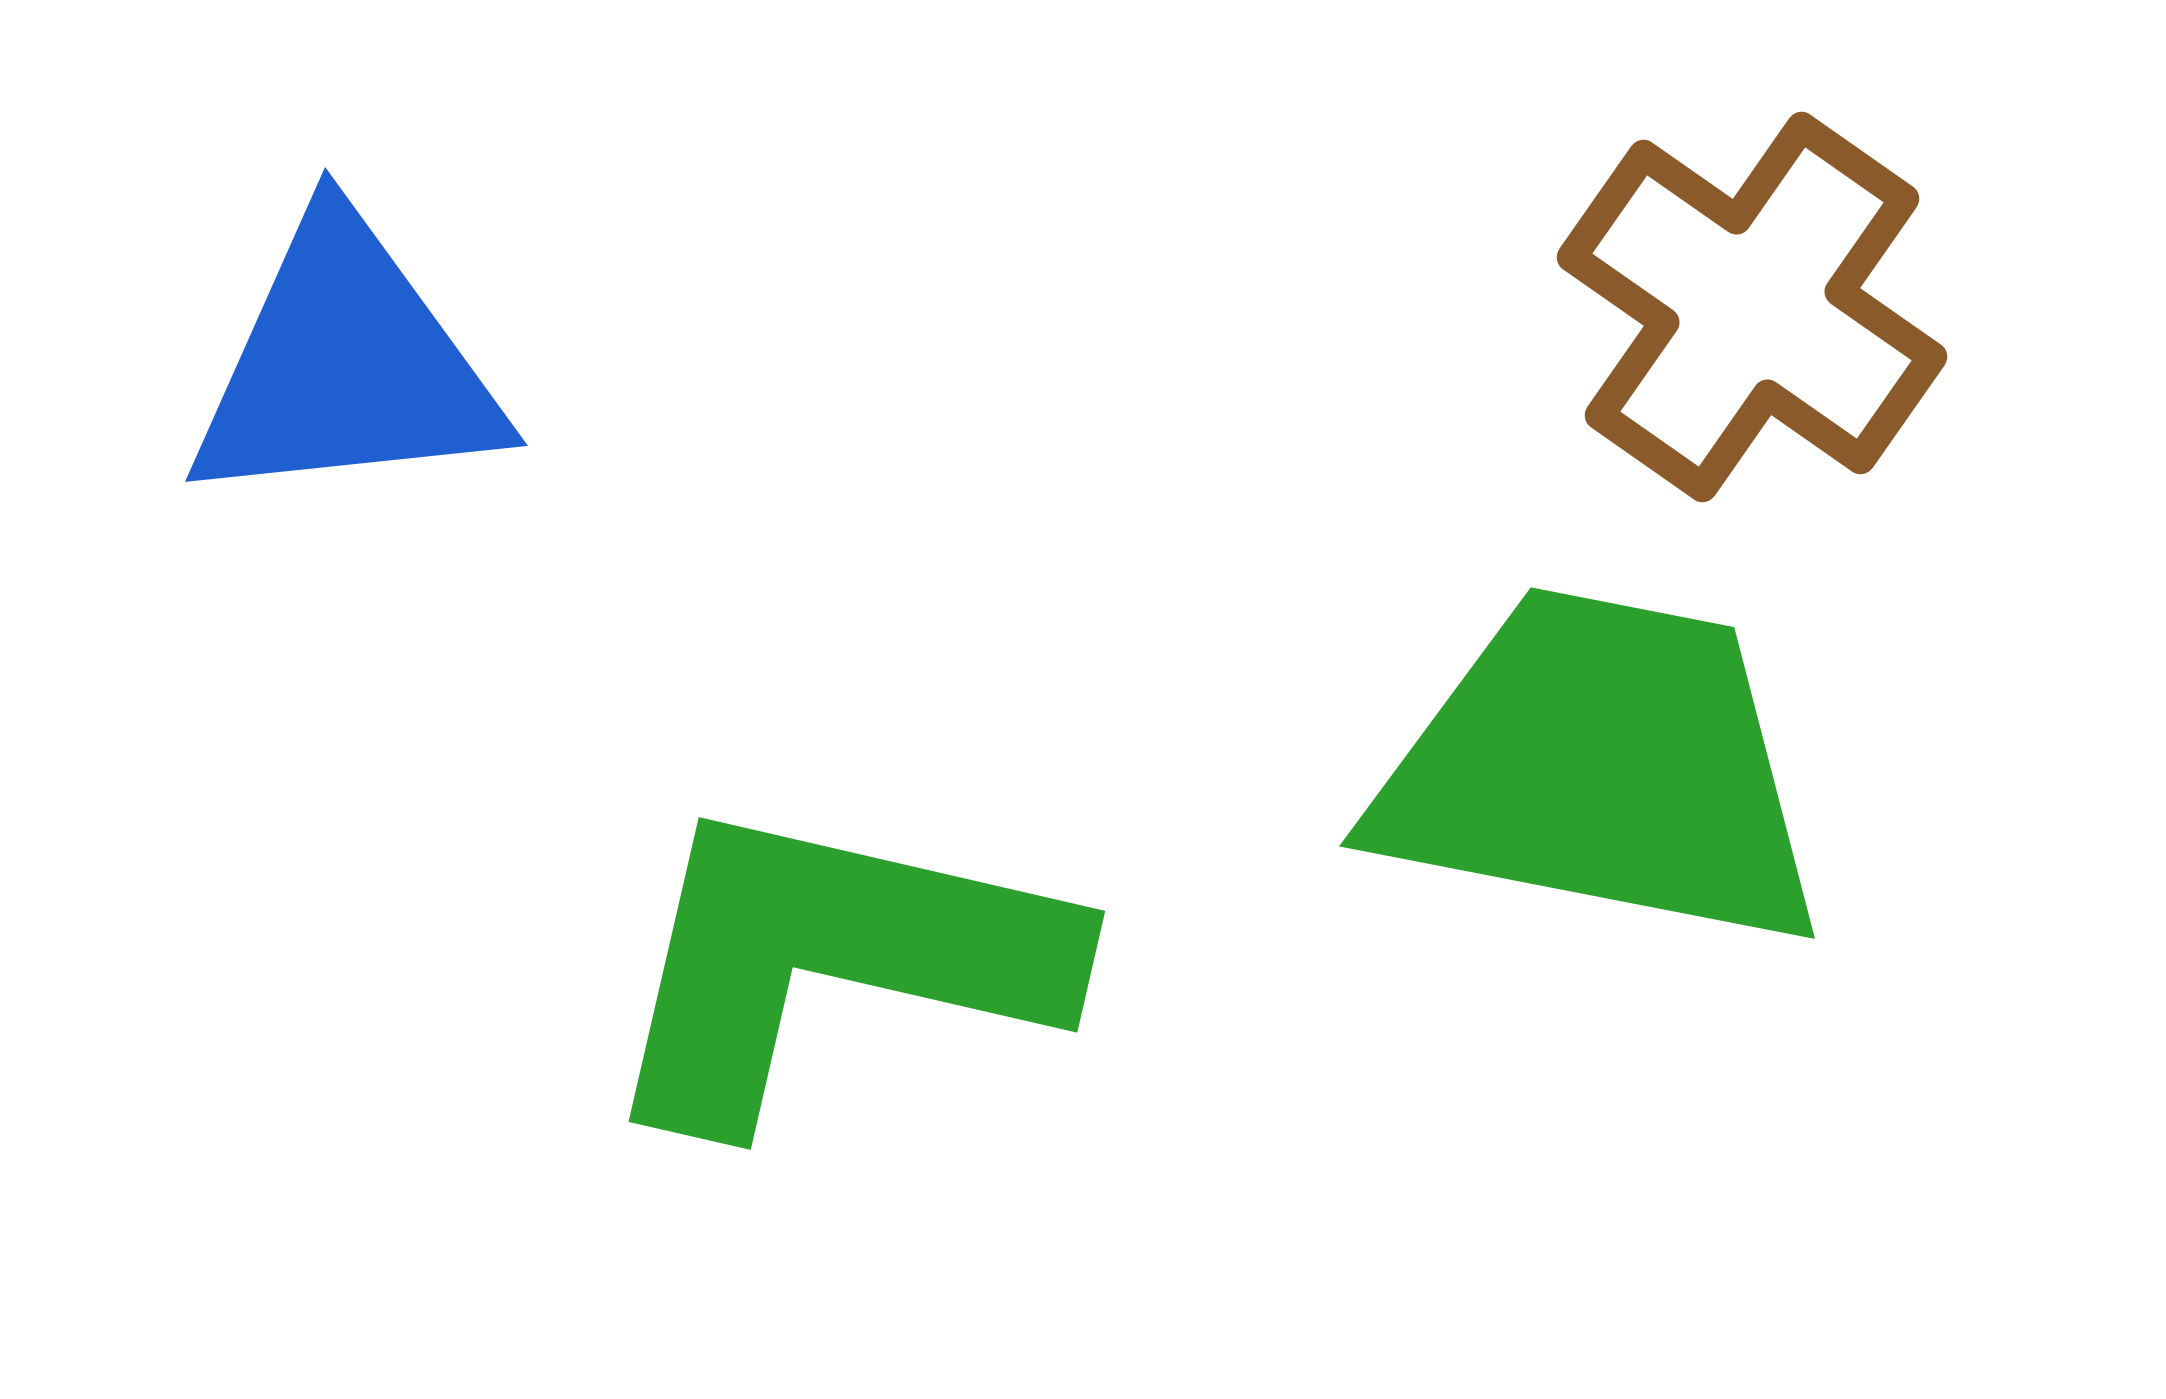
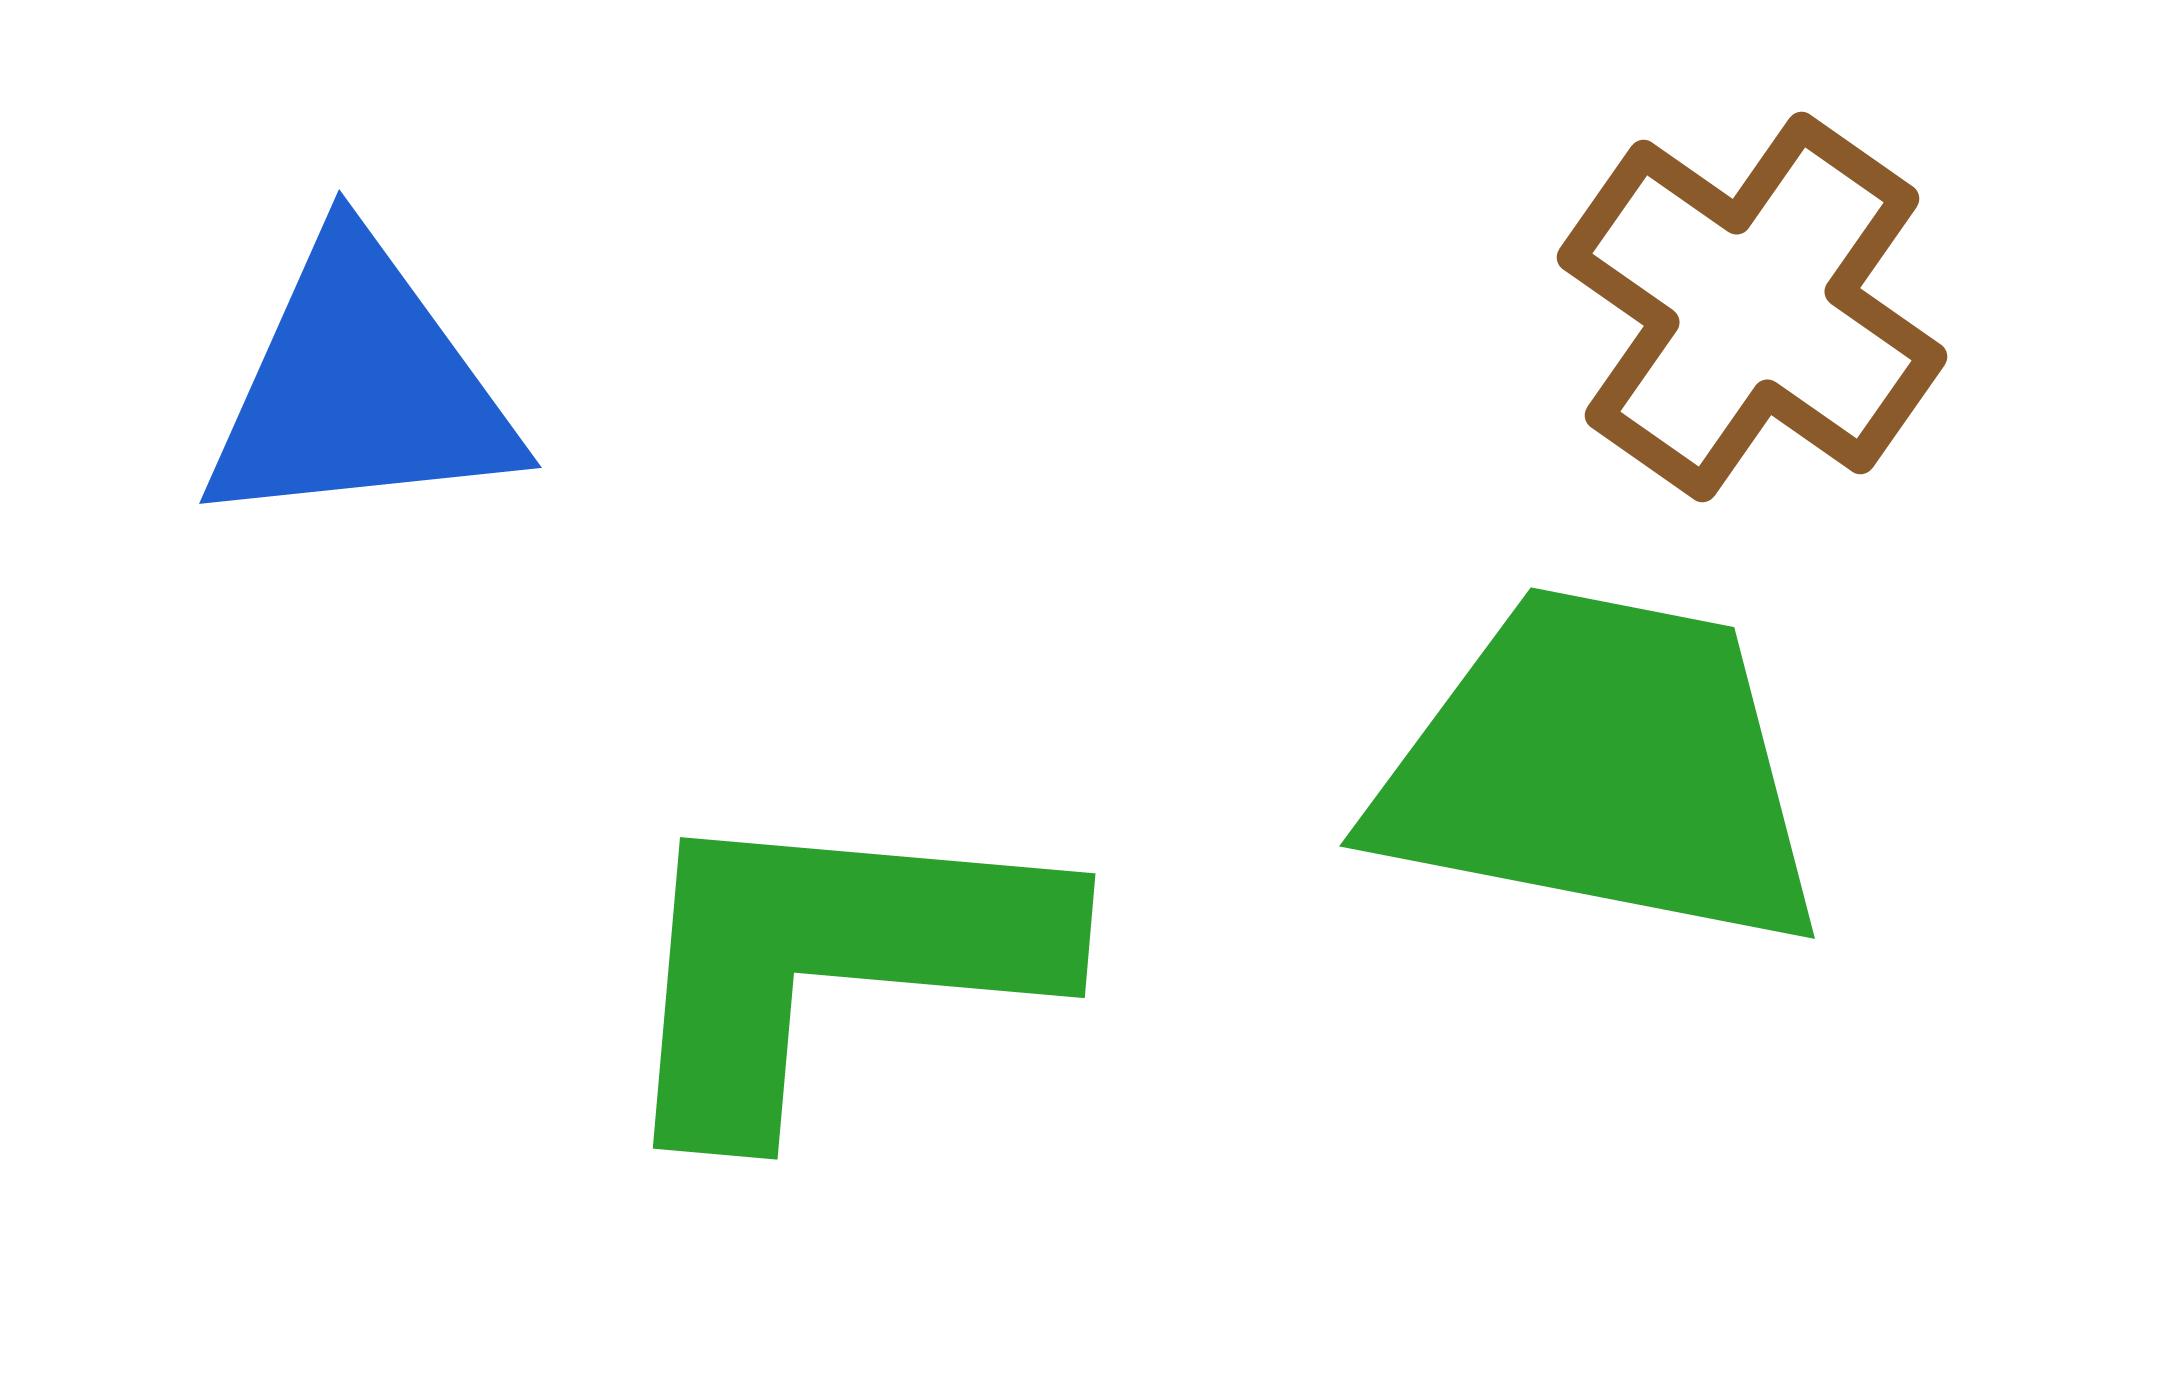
blue triangle: moved 14 px right, 22 px down
green L-shape: rotated 8 degrees counterclockwise
